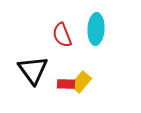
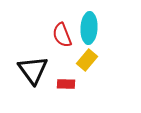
cyan ellipse: moved 7 px left, 1 px up
yellow rectangle: moved 6 px right, 22 px up
